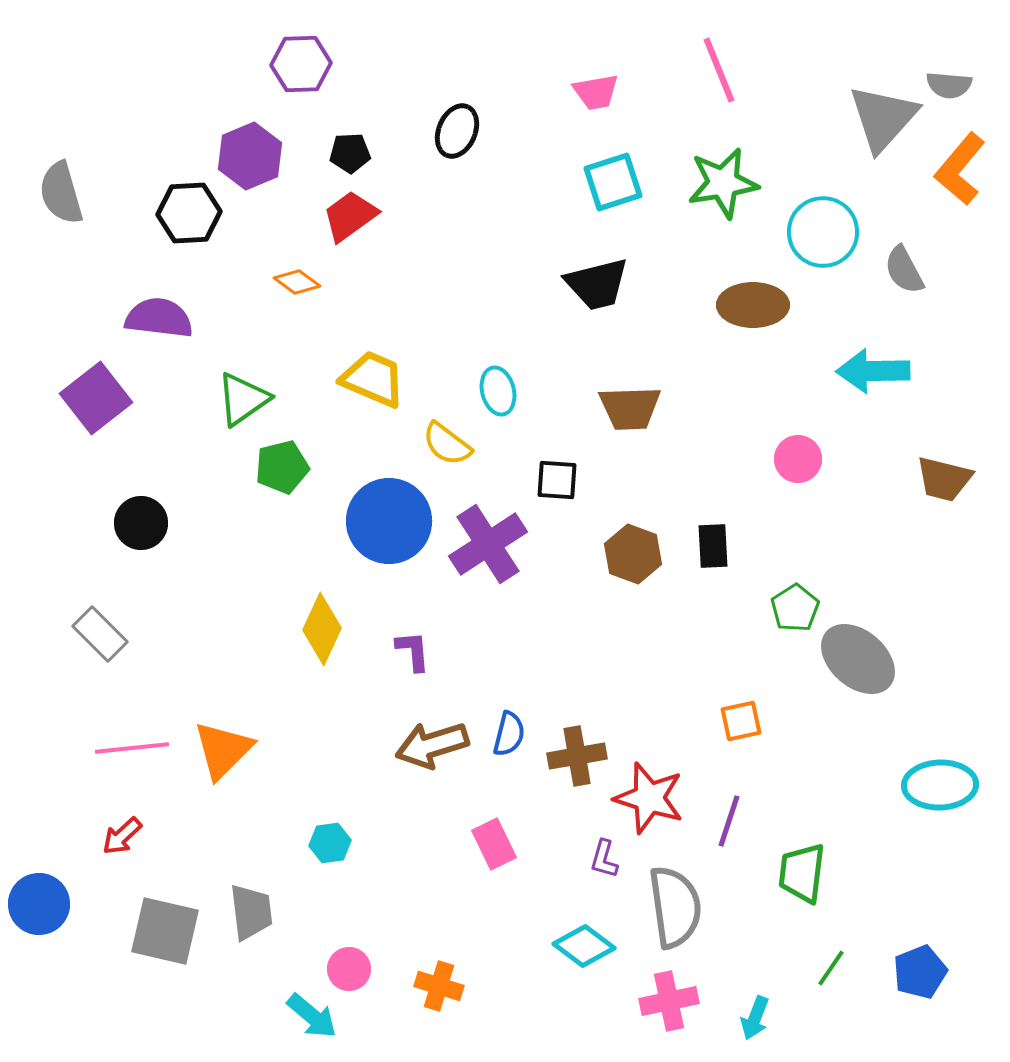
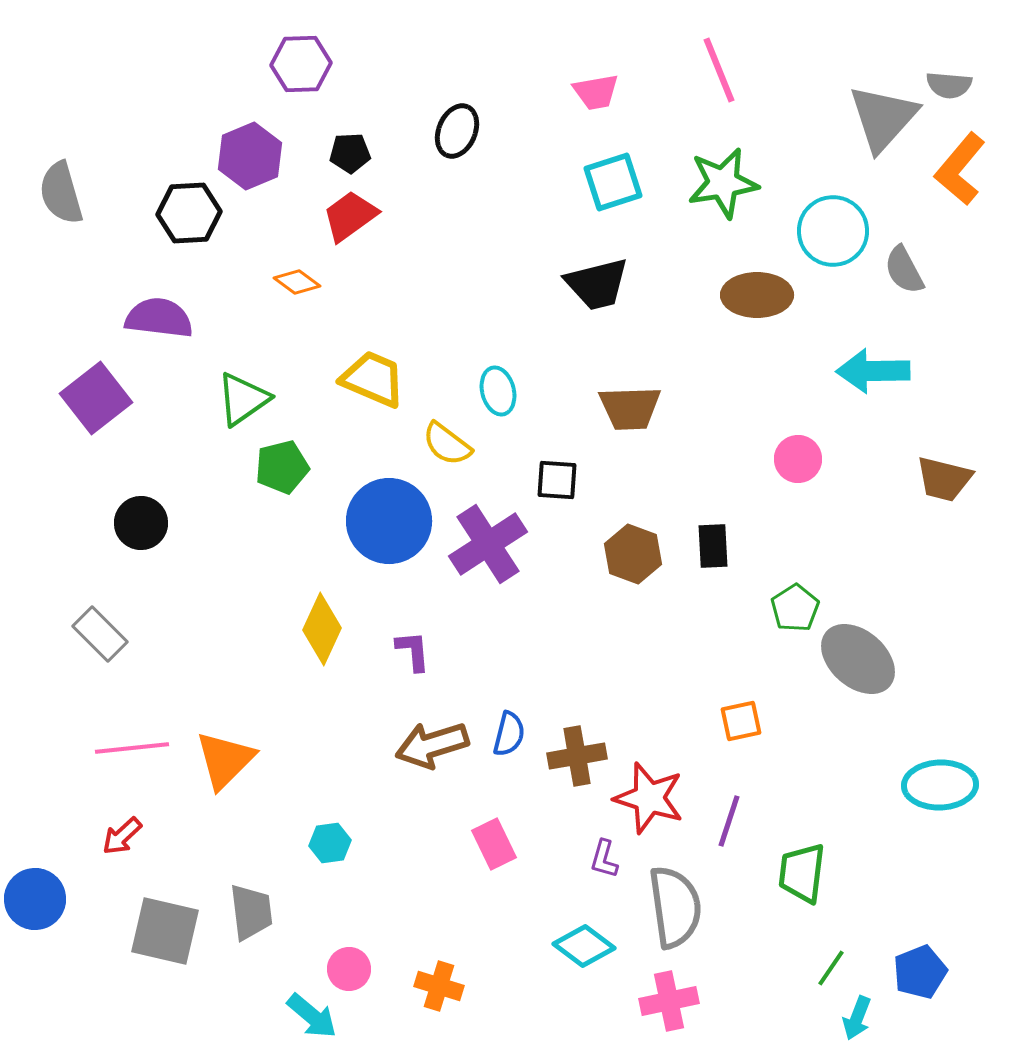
cyan circle at (823, 232): moved 10 px right, 1 px up
brown ellipse at (753, 305): moved 4 px right, 10 px up
orange triangle at (223, 750): moved 2 px right, 10 px down
blue circle at (39, 904): moved 4 px left, 5 px up
cyan arrow at (755, 1018): moved 102 px right
